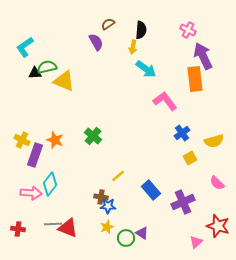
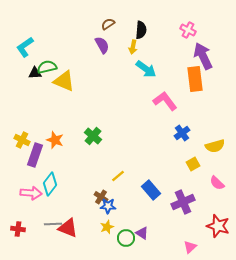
purple semicircle: moved 6 px right, 3 px down
yellow semicircle: moved 1 px right, 5 px down
yellow square: moved 3 px right, 6 px down
brown cross: rotated 24 degrees clockwise
pink triangle: moved 6 px left, 5 px down
